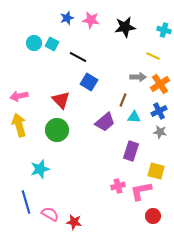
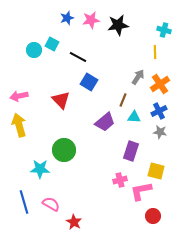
pink star: rotated 18 degrees counterclockwise
black star: moved 7 px left, 2 px up
cyan circle: moved 7 px down
yellow line: moved 2 px right, 4 px up; rotated 64 degrees clockwise
gray arrow: rotated 56 degrees counterclockwise
green circle: moved 7 px right, 20 px down
cyan star: rotated 18 degrees clockwise
pink cross: moved 2 px right, 6 px up
blue line: moved 2 px left
pink semicircle: moved 1 px right, 10 px up
red star: rotated 21 degrees clockwise
